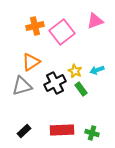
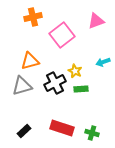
pink triangle: moved 1 px right
orange cross: moved 2 px left, 9 px up
pink square: moved 3 px down
orange triangle: moved 1 px left, 1 px up; rotated 18 degrees clockwise
cyan arrow: moved 6 px right, 8 px up
green rectangle: rotated 56 degrees counterclockwise
red rectangle: moved 2 px up; rotated 20 degrees clockwise
